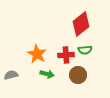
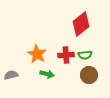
green semicircle: moved 5 px down
brown circle: moved 11 px right
